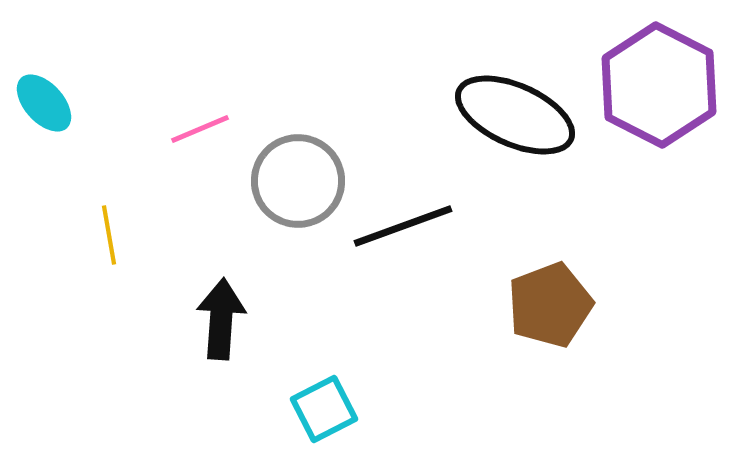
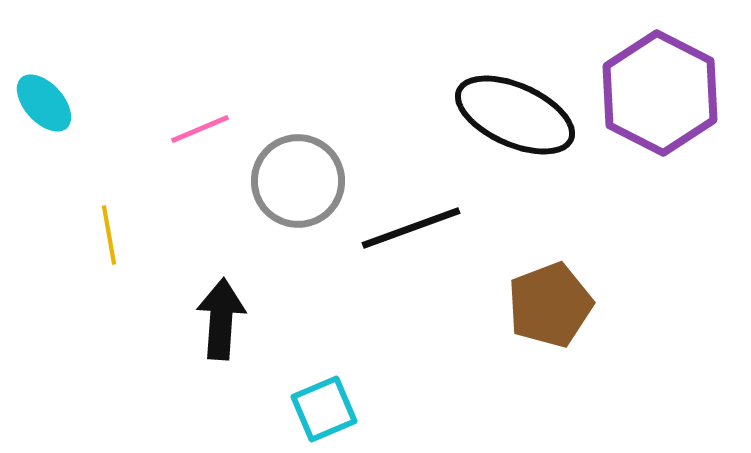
purple hexagon: moved 1 px right, 8 px down
black line: moved 8 px right, 2 px down
cyan square: rotated 4 degrees clockwise
